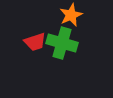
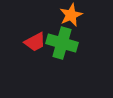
red trapezoid: rotated 10 degrees counterclockwise
